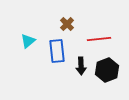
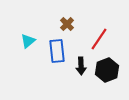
red line: rotated 50 degrees counterclockwise
